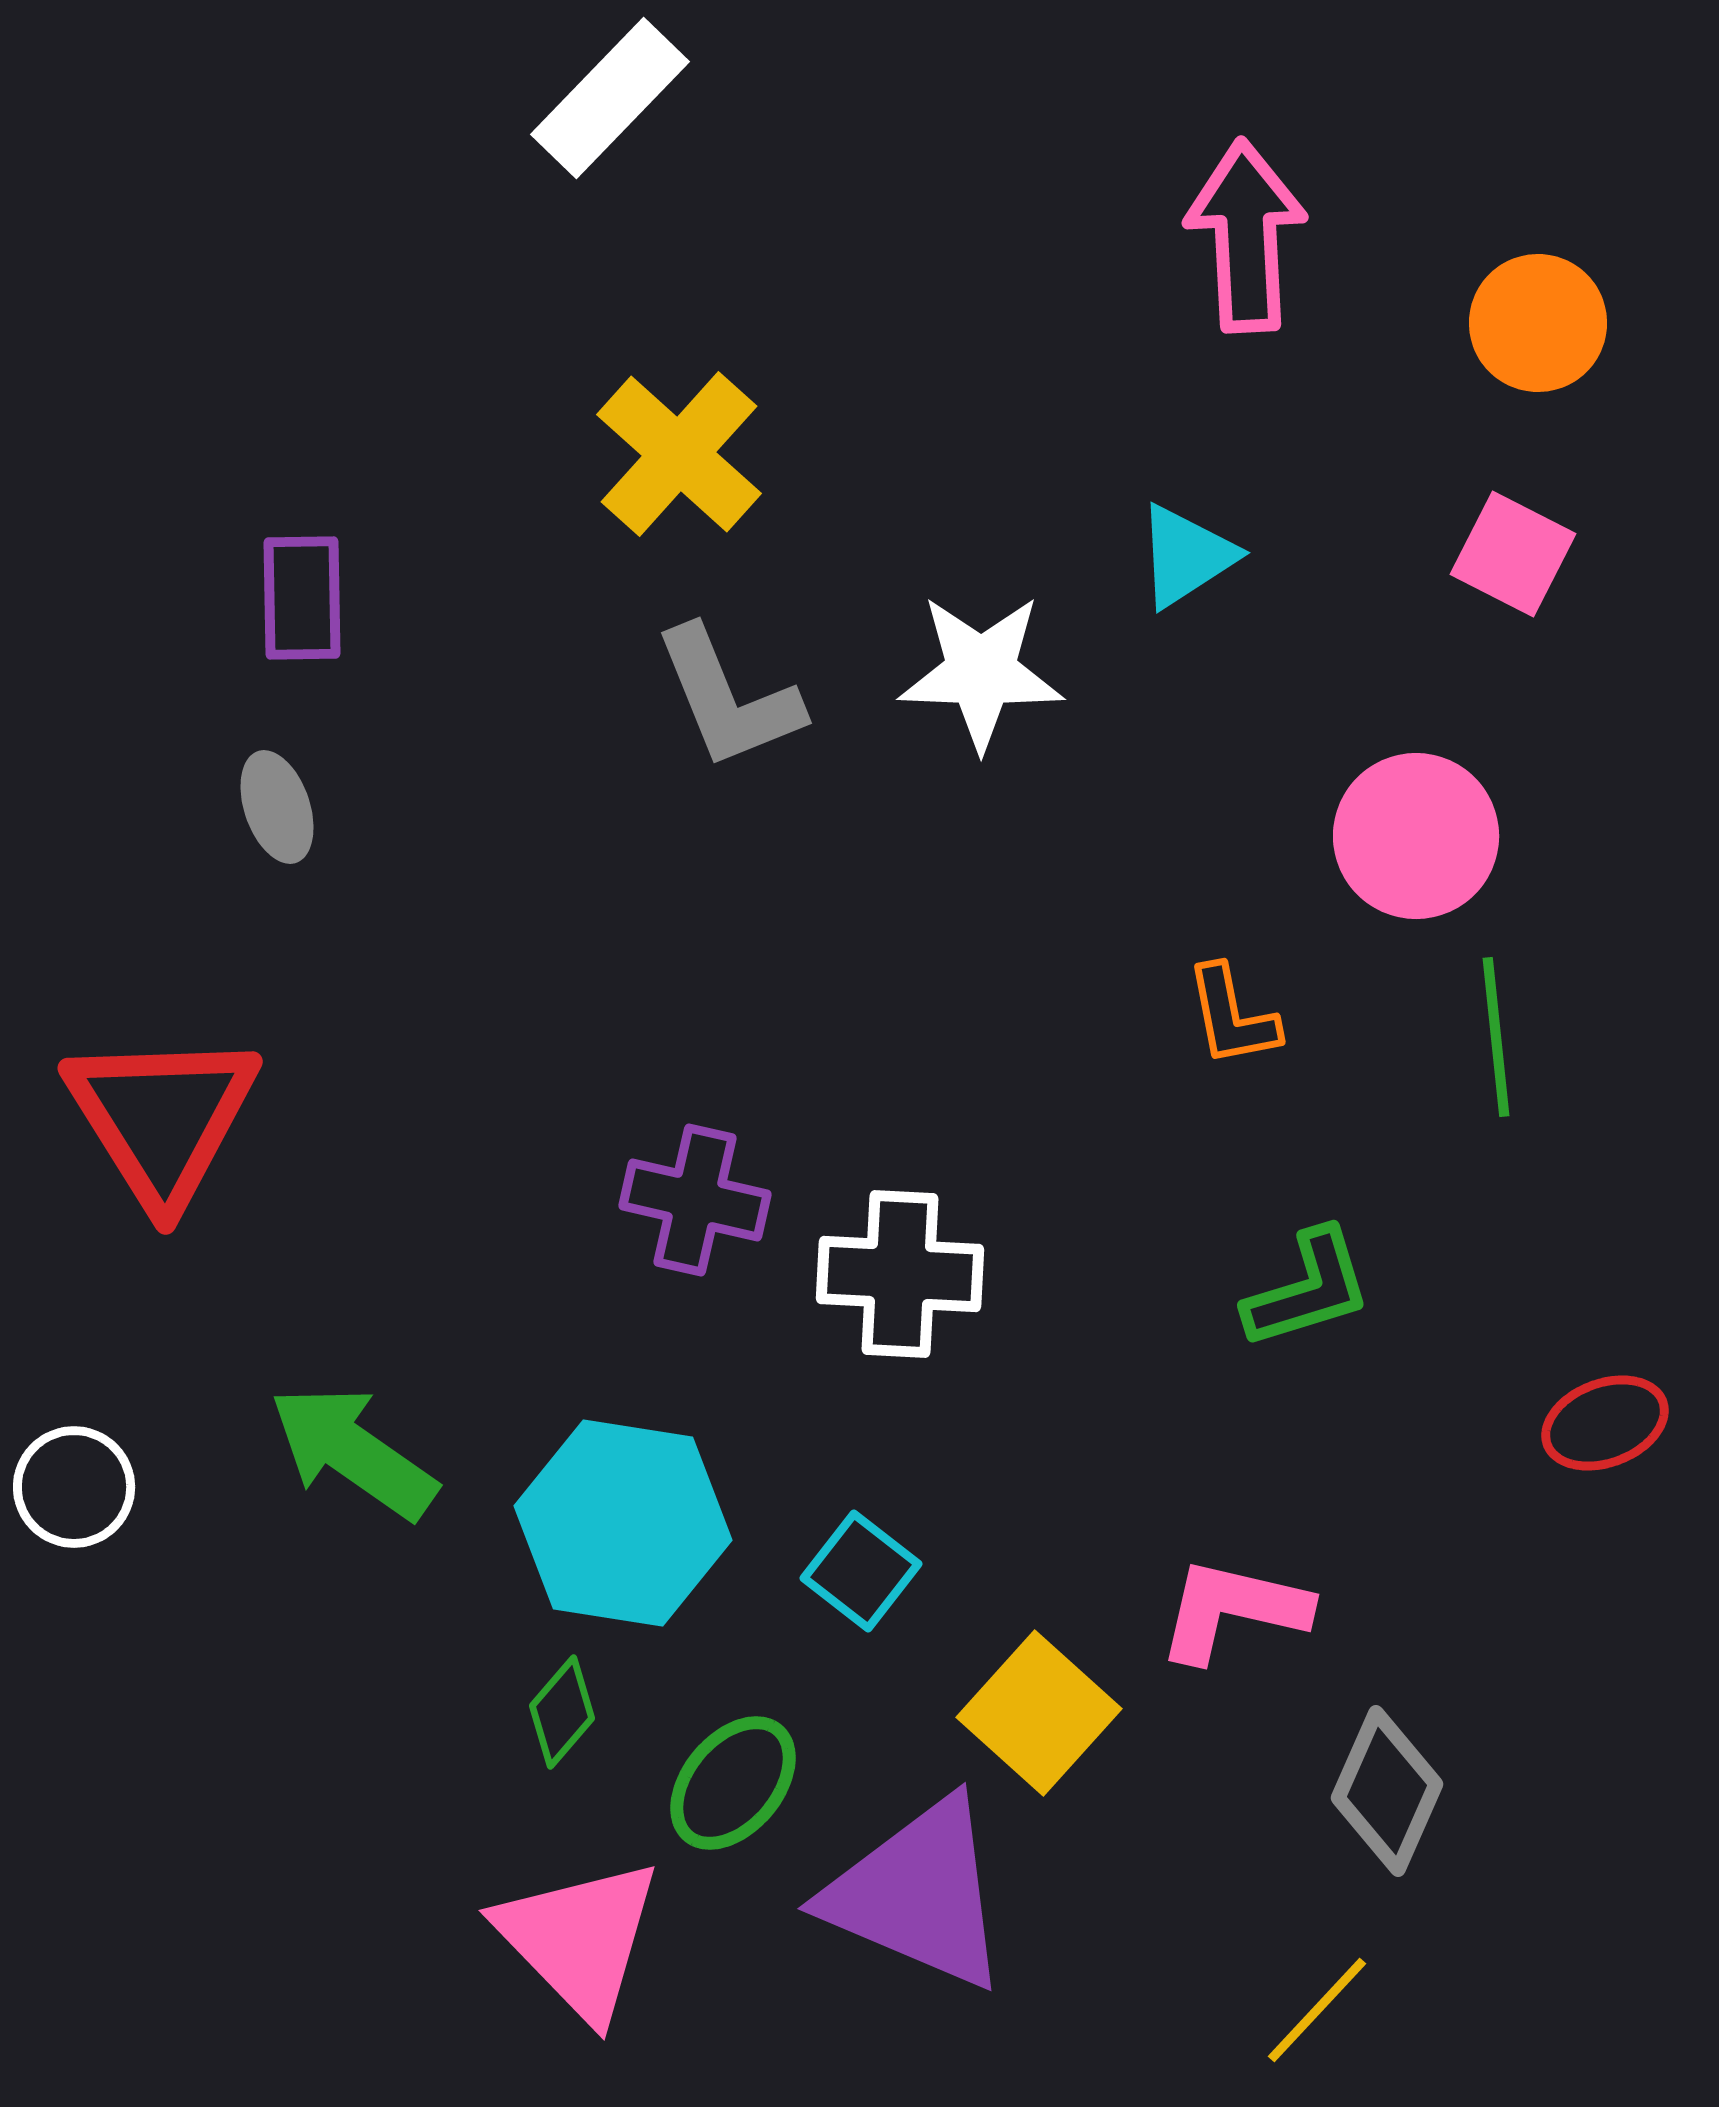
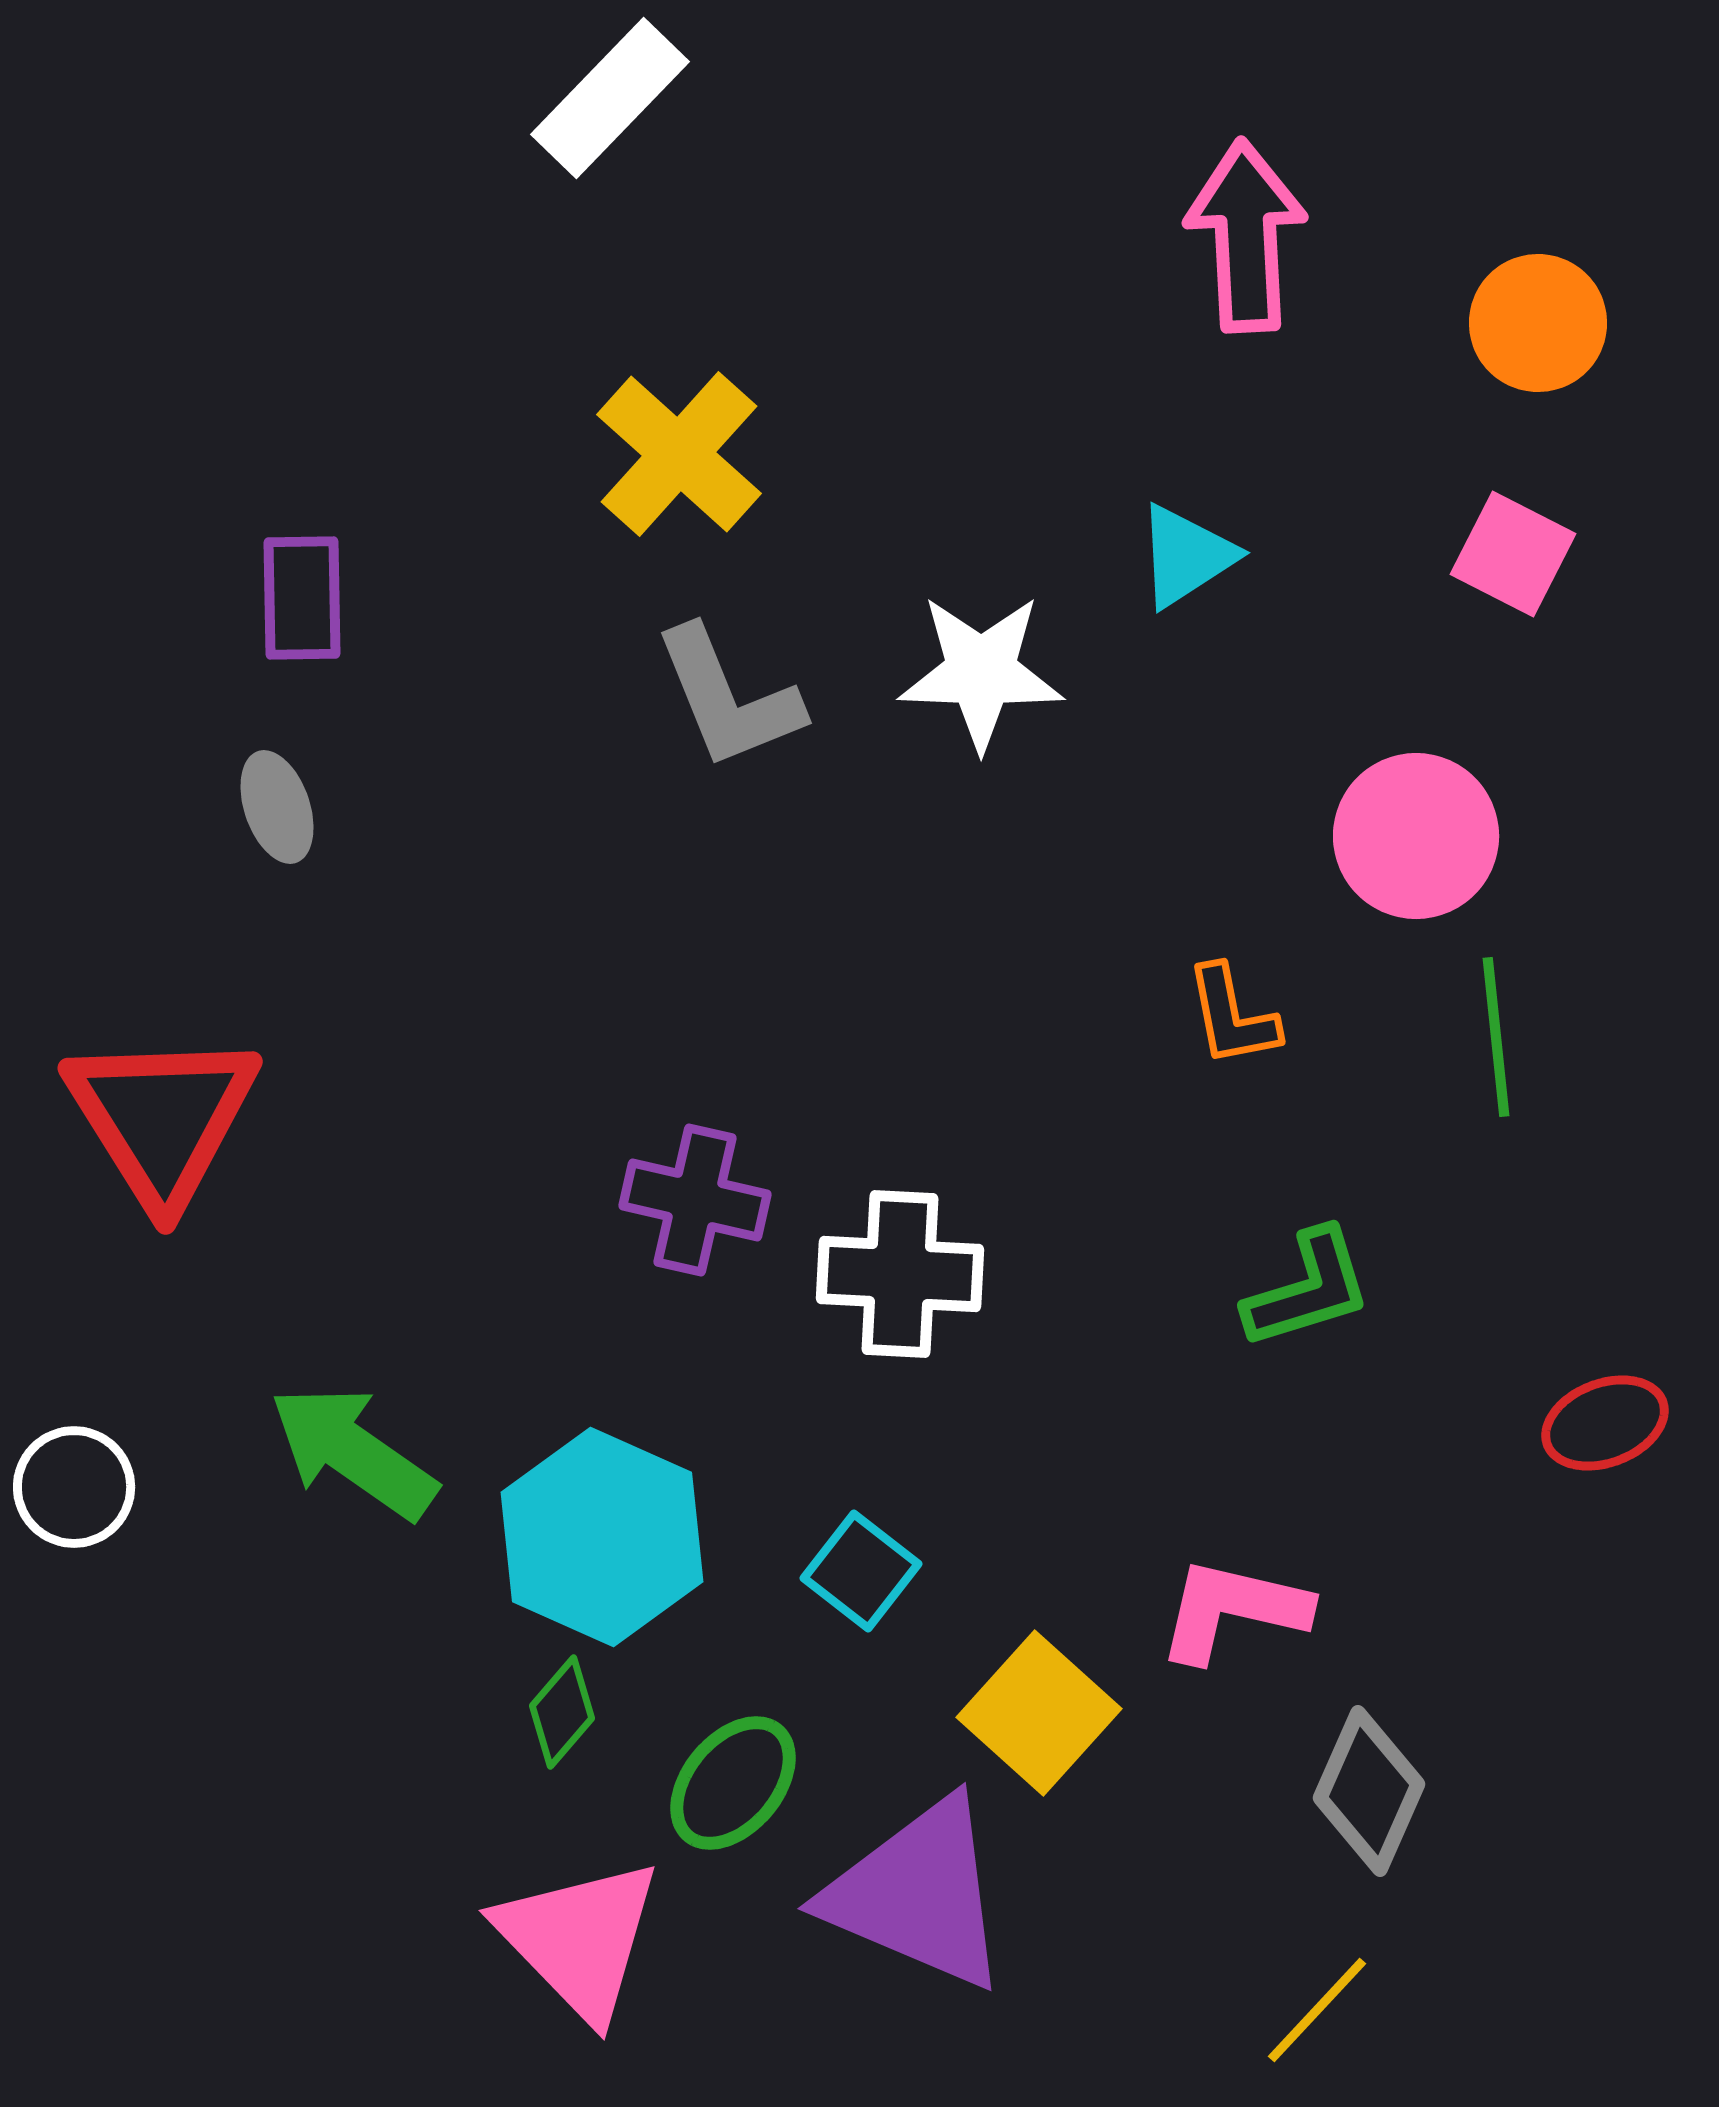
cyan hexagon: moved 21 px left, 14 px down; rotated 15 degrees clockwise
gray diamond: moved 18 px left
